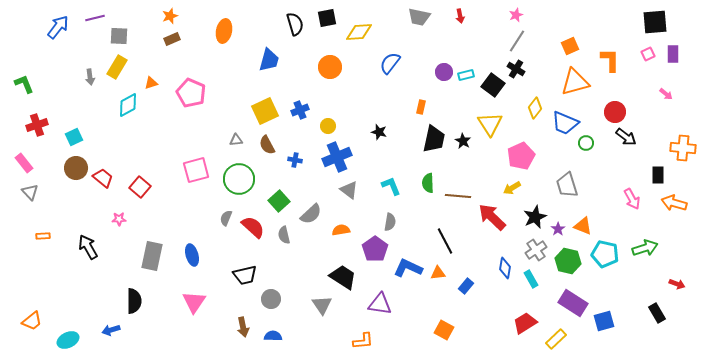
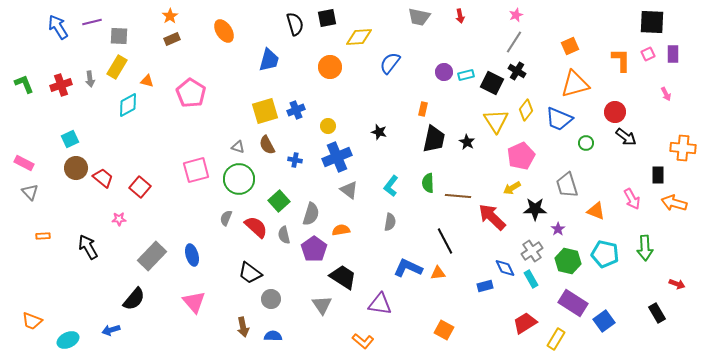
orange star at (170, 16): rotated 14 degrees counterclockwise
purple line at (95, 18): moved 3 px left, 4 px down
black square at (655, 22): moved 3 px left; rotated 8 degrees clockwise
blue arrow at (58, 27): rotated 70 degrees counterclockwise
orange ellipse at (224, 31): rotated 45 degrees counterclockwise
yellow diamond at (359, 32): moved 5 px down
gray line at (517, 41): moved 3 px left, 1 px down
orange L-shape at (610, 60): moved 11 px right
black cross at (516, 69): moved 1 px right, 2 px down
gray arrow at (90, 77): moved 2 px down
orange triangle at (575, 82): moved 2 px down
orange triangle at (151, 83): moved 4 px left, 2 px up; rotated 32 degrees clockwise
black square at (493, 85): moved 1 px left, 2 px up; rotated 10 degrees counterclockwise
pink pentagon at (191, 93): rotated 8 degrees clockwise
pink arrow at (666, 94): rotated 24 degrees clockwise
orange rectangle at (421, 107): moved 2 px right, 2 px down
yellow diamond at (535, 108): moved 9 px left, 2 px down
blue cross at (300, 110): moved 4 px left
yellow square at (265, 111): rotated 8 degrees clockwise
blue trapezoid at (565, 123): moved 6 px left, 4 px up
yellow triangle at (490, 124): moved 6 px right, 3 px up
red cross at (37, 125): moved 24 px right, 40 px up
cyan square at (74, 137): moved 4 px left, 2 px down
gray triangle at (236, 140): moved 2 px right, 7 px down; rotated 24 degrees clockwise
black star at (463, 141): moved 4 px right, 1 px down
pink rectangle at (24, 163): rotated 24 degrees counterclockwise
cyan L-shape at (391, 186): rotated 120 degrees counterclockwise
gray semicircle at (311, 214): rotated 30 degrees counterclockwise
black star at (535, 217): moved 8 px up; rotated 25 degrees clockwise
orange triangle at (583, 226): moved 13 px right, 15 px up
red semicircle at (253, 227): moved 3 px right
green arrow at (645, 248): rotated 105 degrees clockwise
purple pentagon at (375, 249): moved 61 px left
gray cross at (536, 250): moved 4 px left, 1 px down
gray rectangle at (152, 256): rotated 32 degrees clockwise
blue diamond at (505, 268): rotated 35 degrees counterclockwise
black trapezoid at (245, 275): moved 5 px right, 2 px up; rotated 50 degrees clockwise
blue rectangle at (466, 286): moved 19 px right; rotated 35 degrees clockwise
black semicircle at (134, 301): moved 2 px up; rotated 40 degrees clockwise
pink triangle at (194, 302): rotated 15 degrees counterclockwise
orange trapezoid at (32, 321): rotated 60 degrees clockwise
blue square at (604, 321): rotated 20 degrees counterclockwise
yellow rectangle at (556, 339): rotated 15 degrees counterclockwise
orange L-shape at (363, 341): rotated 45 degrees clockwise
